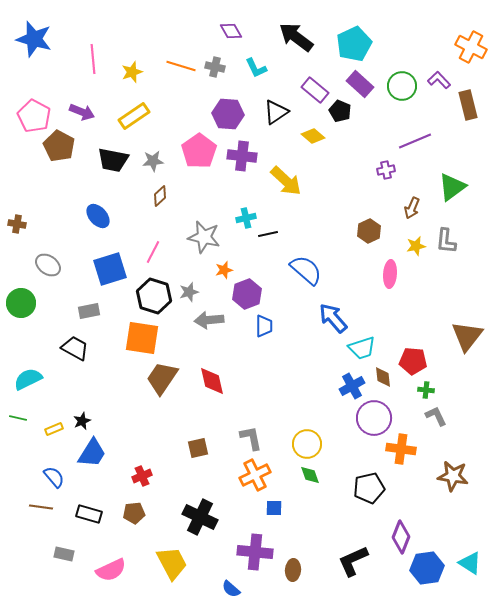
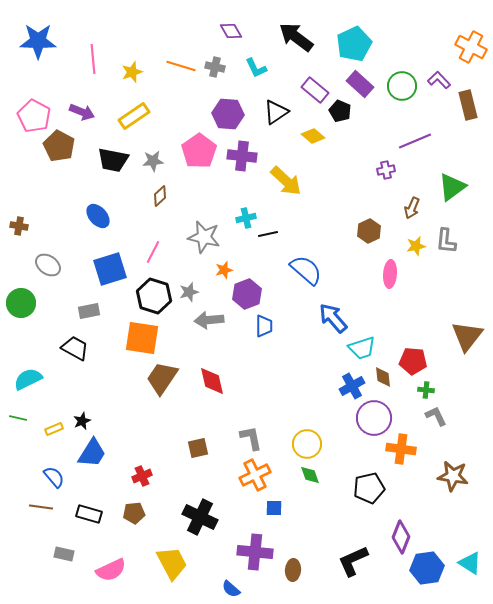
blue star at (34, 39): moved 4 px right, 2 px down; rotated 15 degrees counterclockwise
brown cross at (17, 224): moved 2 px right, 2 px down
